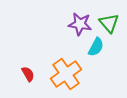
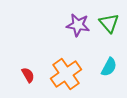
purple star: moved 2 px left, 1 px down
cyan semicircle: moved 13 px right, 20 px down
red semicircle: moved 1 px down
